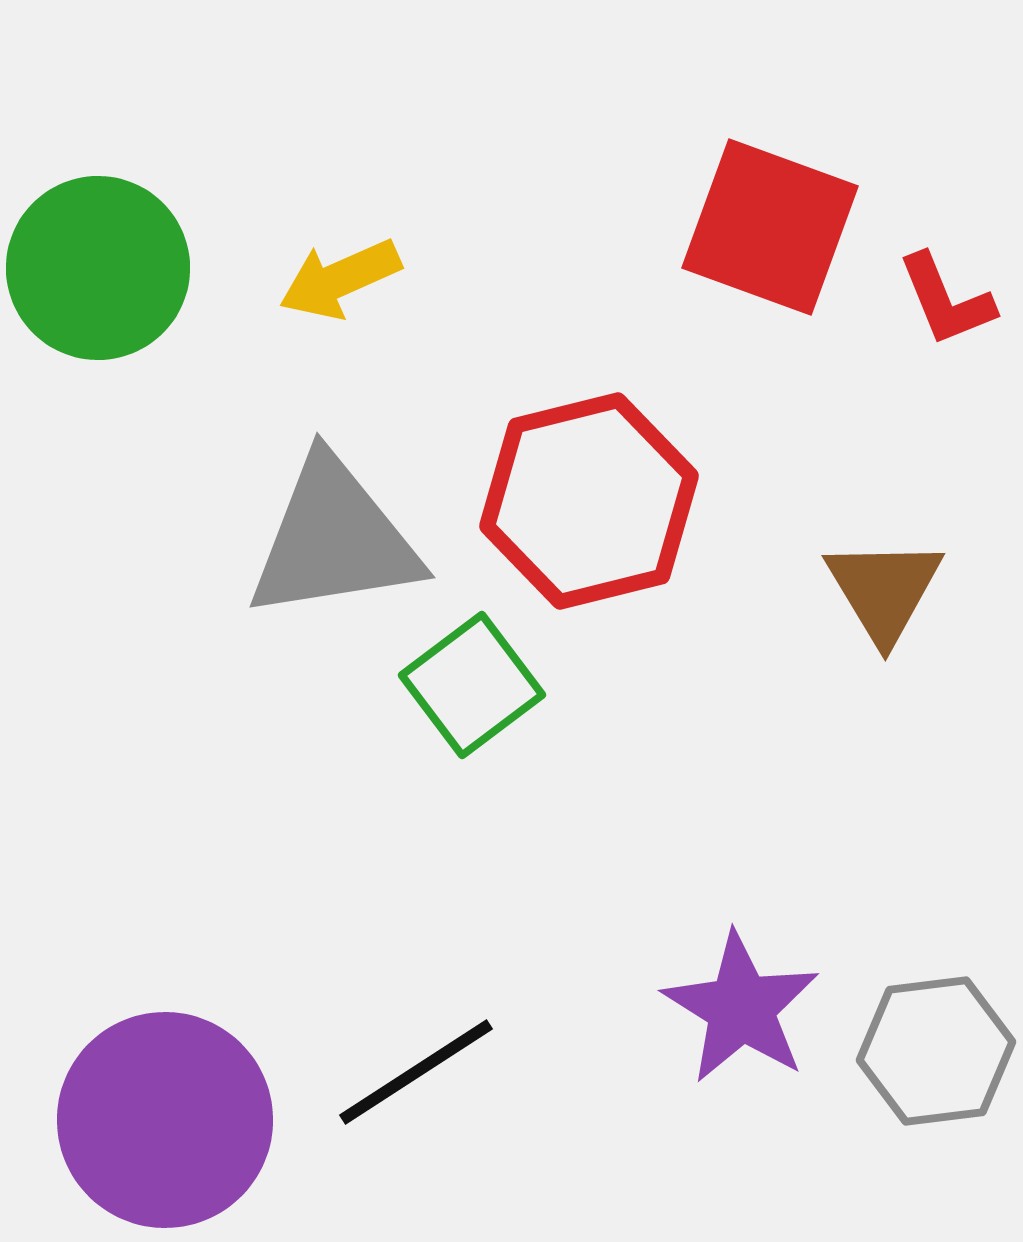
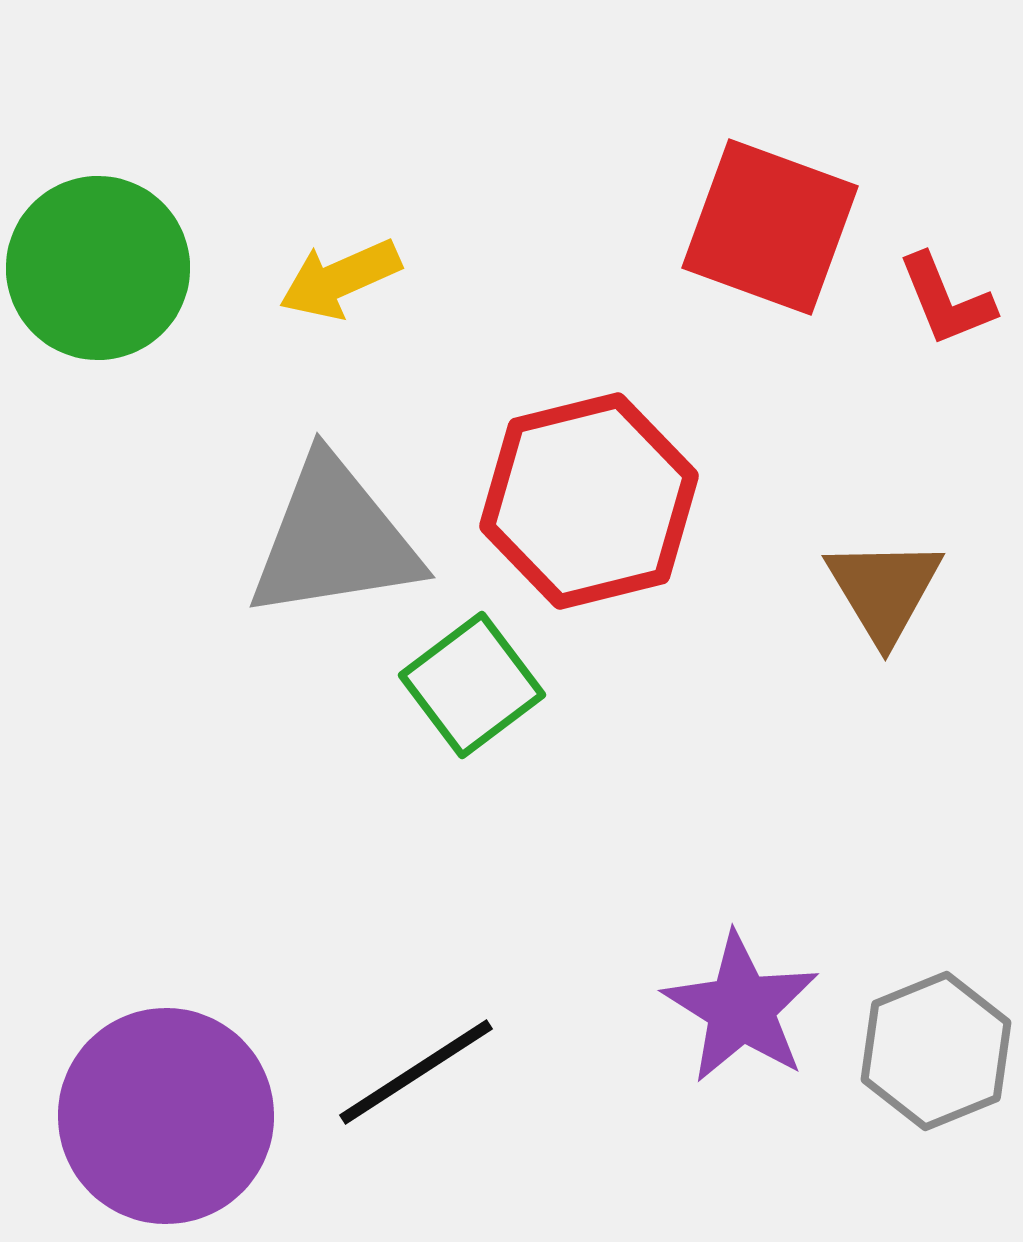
gray hexagon: rotated 15 degrees counterclockwise
purple circle: moved 1 px right, 4 px up
